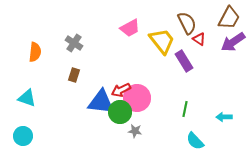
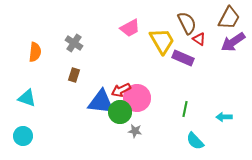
yellow trapezoid: rotated 8 degrees clockwise
purple rectangle: moved 1 px left, 3 px up; rotated 35 degrees counterclockwise
